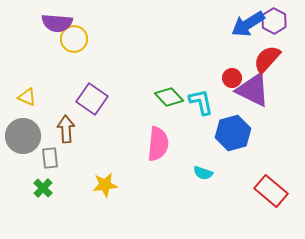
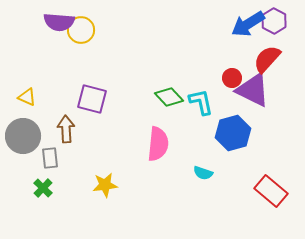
purple semicircle: moved 2 px right, 1 px up
yellow circle: moved 7 px right, 9 px up
purple square: rotated 20 degrees counterclockwise
